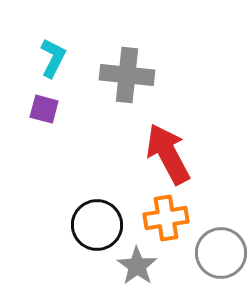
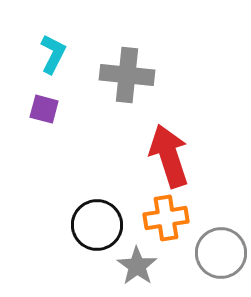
cyan L-shape: moved 4 px up
red arrow: moved 1 px right, 2 px down; rotated 10 degrees clockwise
